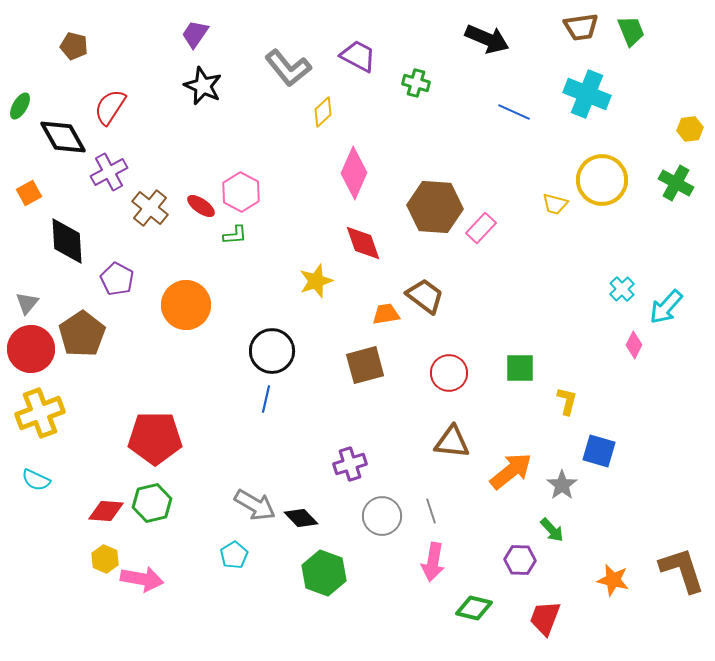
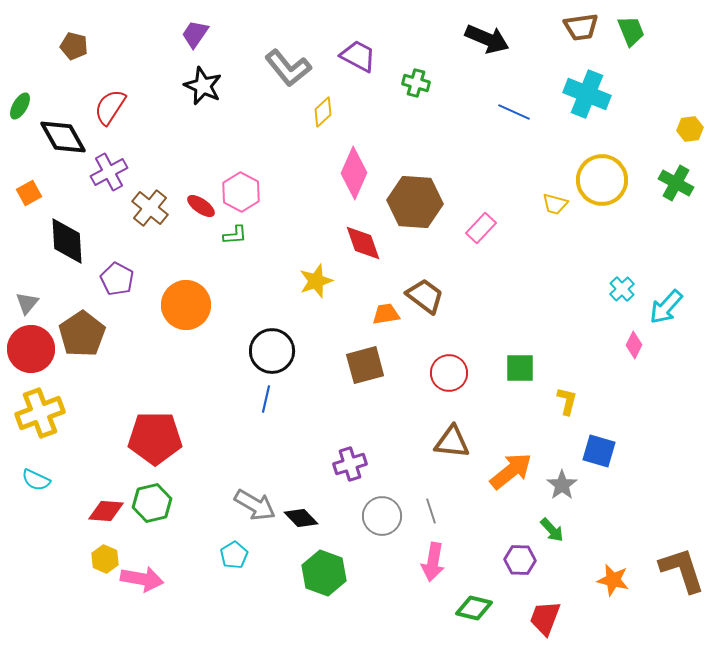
brown hexagon at (435, 207): moved 20 px left, 5 px up
